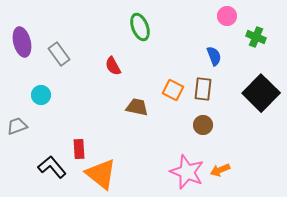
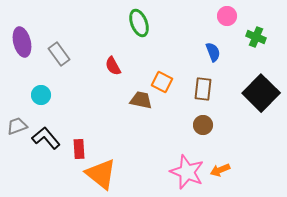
green ellipse: moved 1 px left, 4 px up
blue semicircle: moved 1 px left, 4 px up
orange square: moved 11 px left, 8 px up
brown trapezoid: moved 4 px right, 7 px up
black L-shape: moved 6 px left, 29 px up
